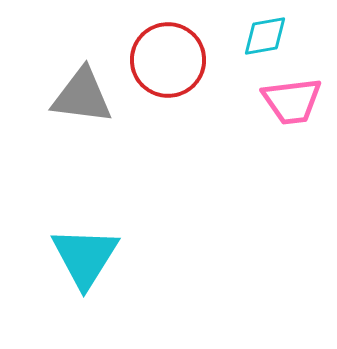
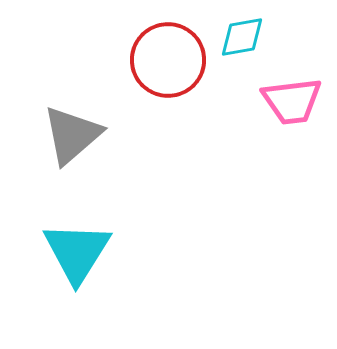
cyan diamond: moved 23 px left, 1 px down
gray triangle: moved 10 px left, 39 px down; rotated 48 degrees counterclockwise
cyan triangle: moved 8 px left, 5 px up
